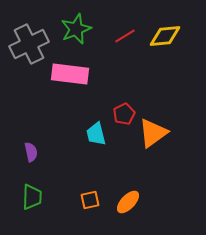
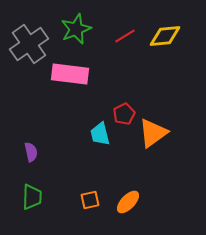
gray cross: rotated 9 degrees counterclockwise
cyan trapezoid: moved 4 px right
